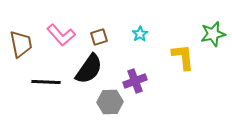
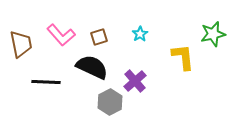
black semicircle: moved 3 px right, 2 px up; rotated 100 degrees counterclockwise
purple cross: rotated 20 degrees counterclockwise
gray hexagon: rotated 25 degrees counterclockwise
